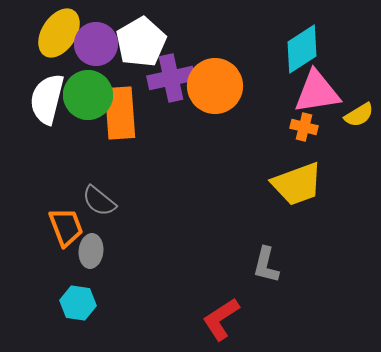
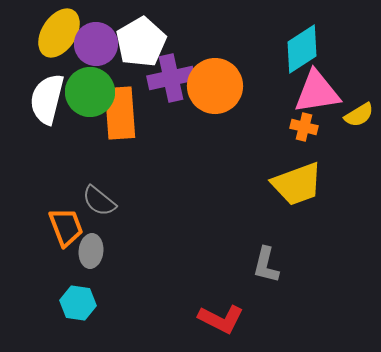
green circle: moved 2 px right, 3 px up
red L-shape: rotated 120 degrees counterclockwise
